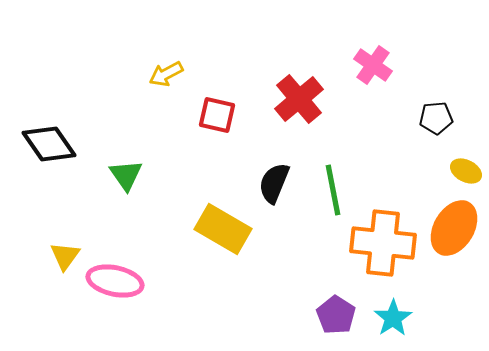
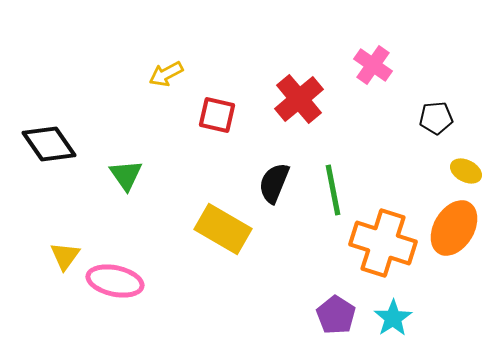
orange cross: rotated 12 degrees clockwise
